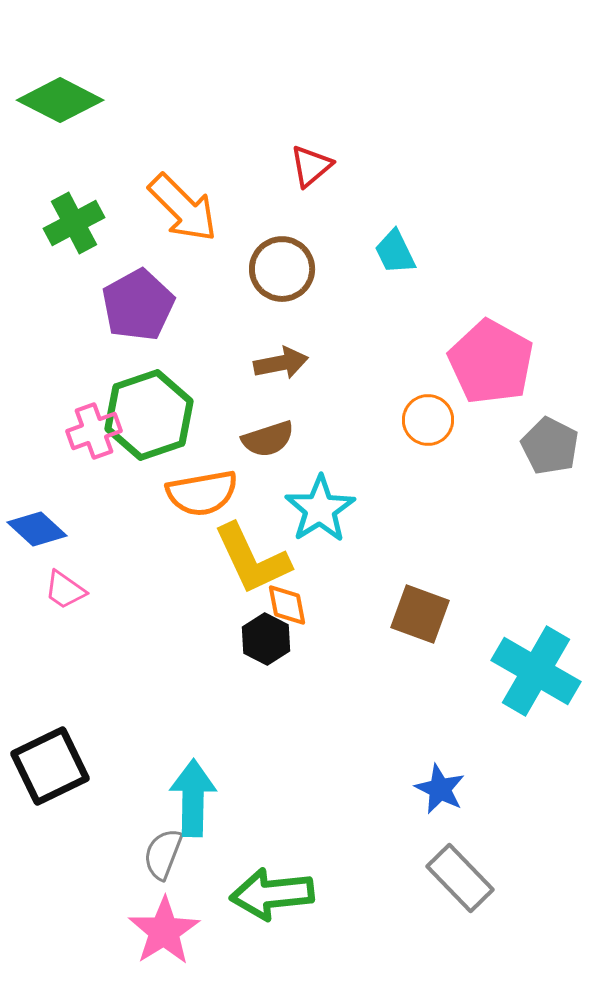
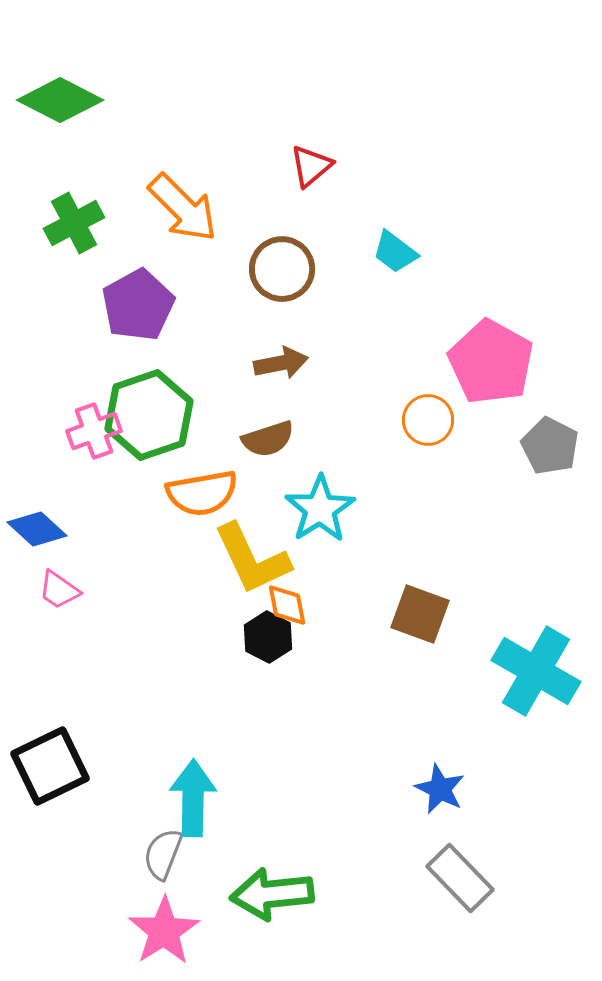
cyan trapezoid: rotated 27 degrees counterclockwise
pink trapezoid: moved 6 px left
black hexagon: moved 2 px right, 2 px up
